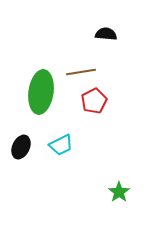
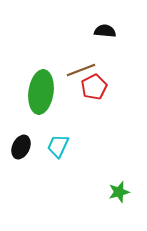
black semicircle: moved 1 px left, 3 px up
brown line: moved 2 px up; rotated 12 degrees counterclockwise
red pentagon: moved 14 px up
cyan trapezoid: moved 3 px left, 1 px down; rotated 140 degrees clockwise
green star: rotated 20 degrees clockwise
